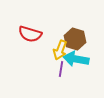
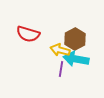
red semicircle: moved 2 px left
brown hexagon: rotated 15 degrees clockwise
yellow arrow: rotated 84 degrees clockwise
